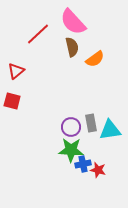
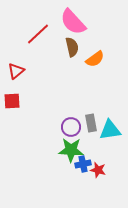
red square: rotated 18 degrees counterclockwise
